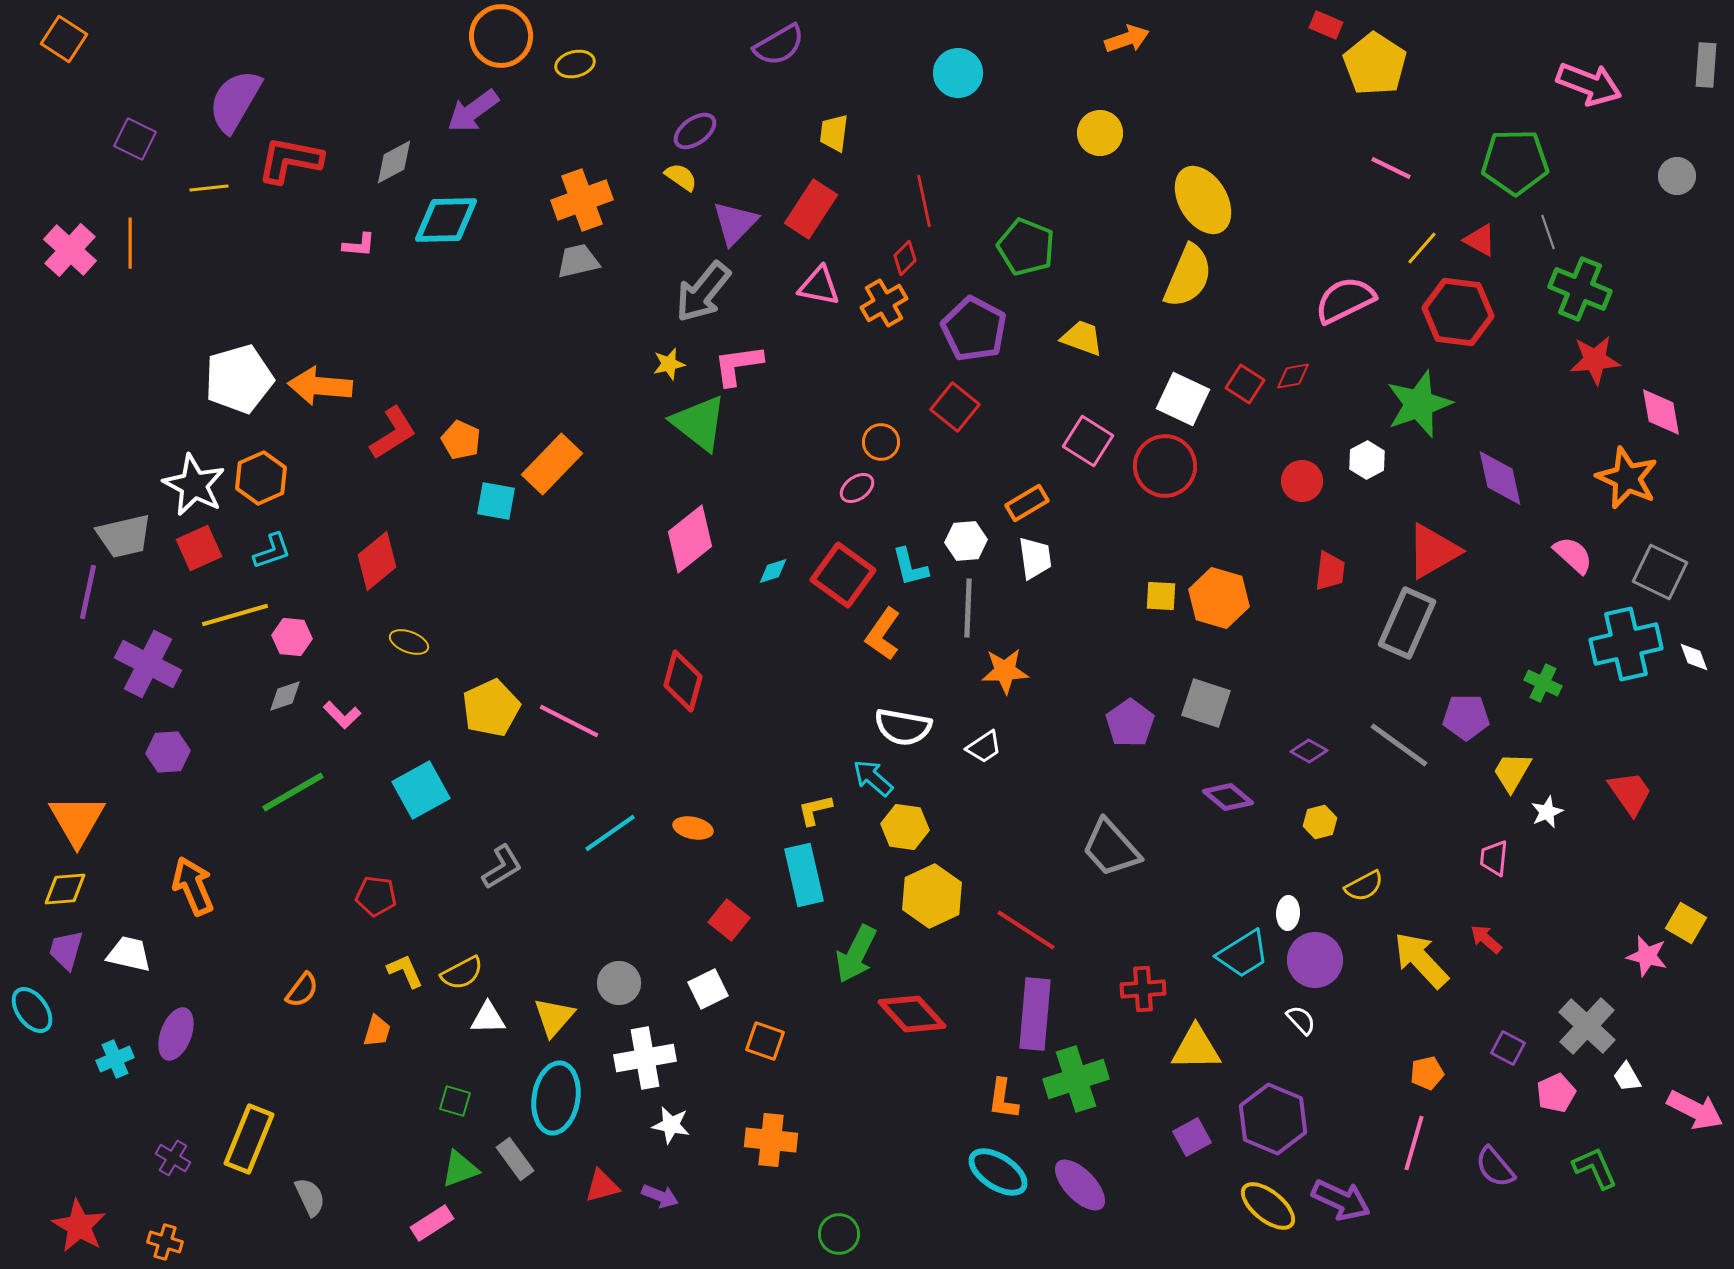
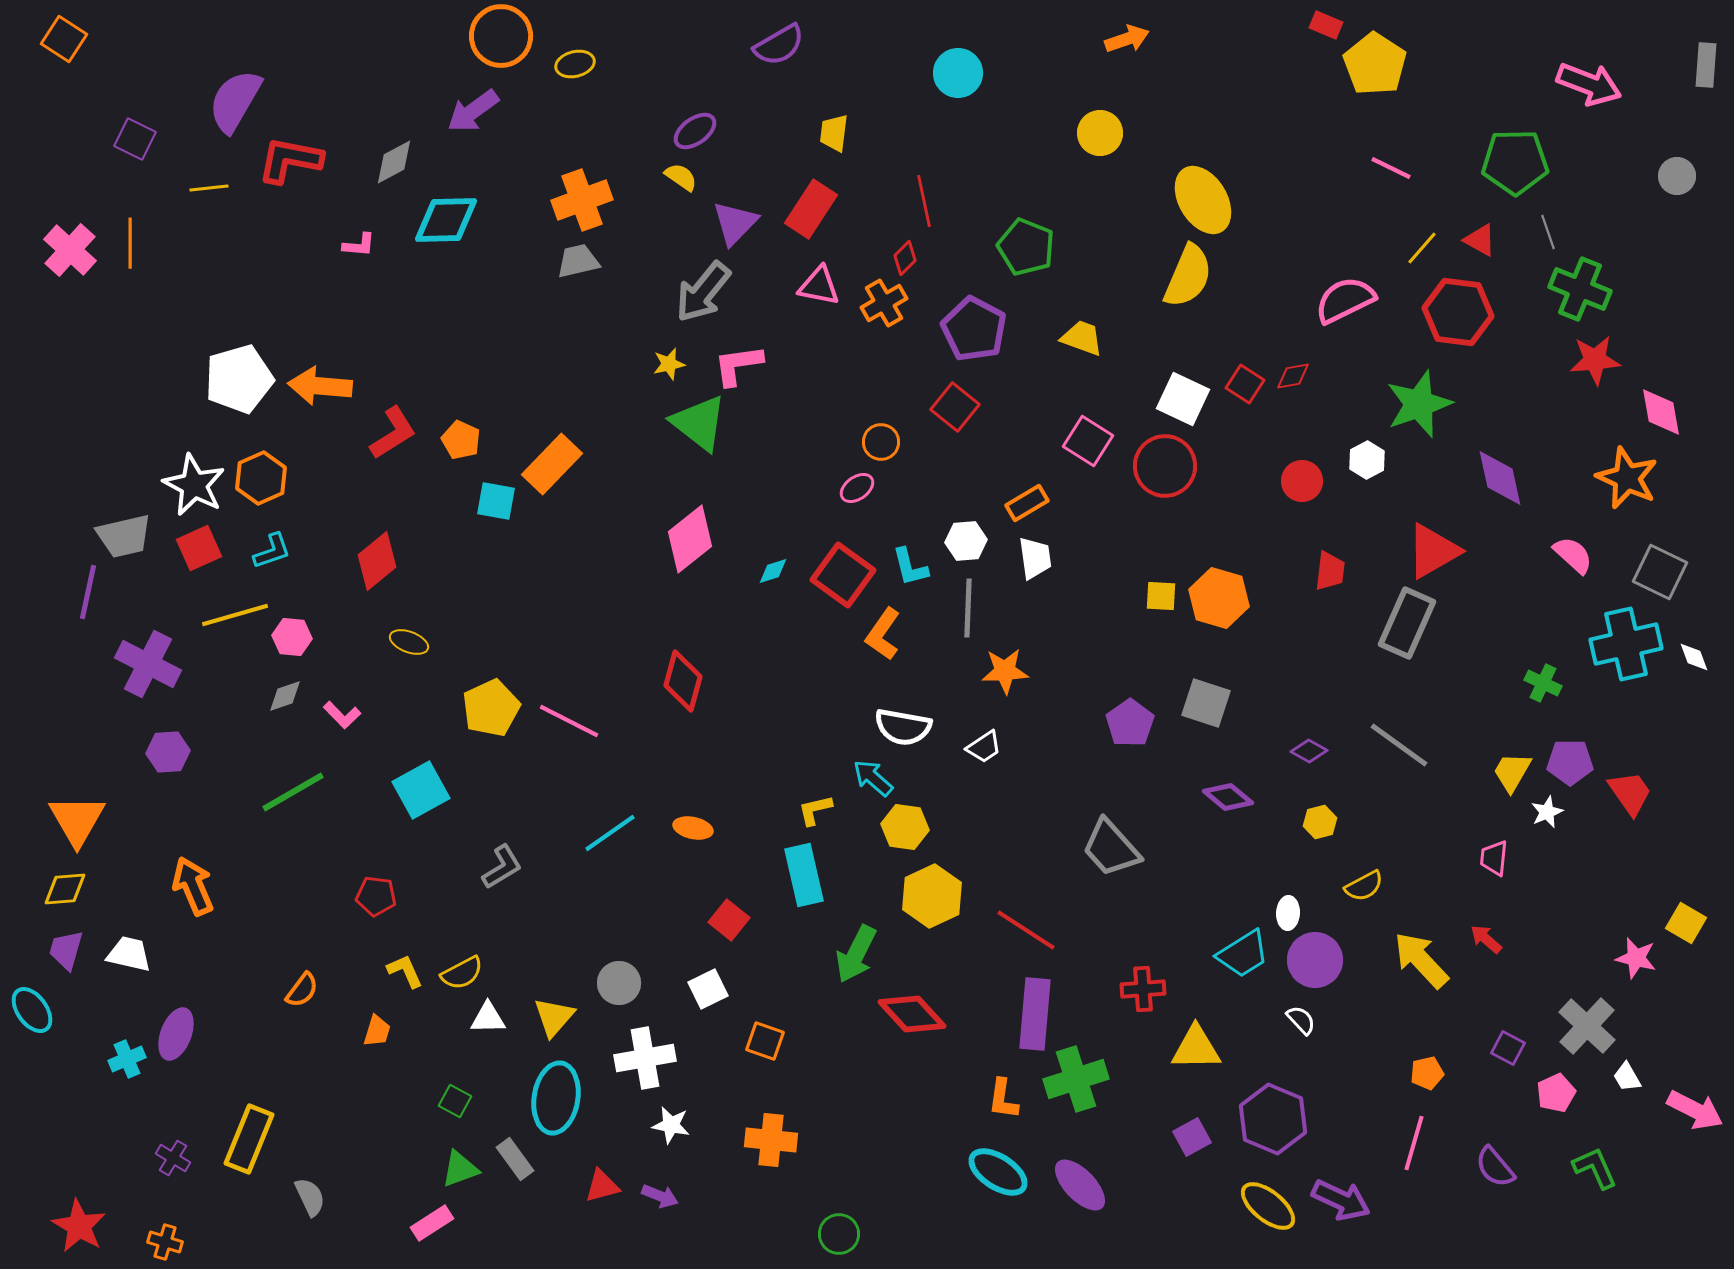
purple pentagon at (1466, 717): moved 104 px right, 45 px down
pink star at (1647, 956): moved 11 px left, 2 px down
cyan cross at (115, 1059): moved 12 px right
green square at (455, 1101): rotated 12 degrees clockwise
